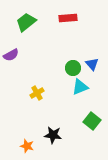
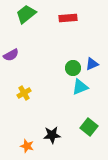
green trapezoid: moved 8 px up
blue triangle: rotated 48 degrees clockwise
yellow cross: moved 13 px left
green square: moved 3 px left, 6 px down
black star: moved 1 px left; rotated 12 degrees counterclockwise
